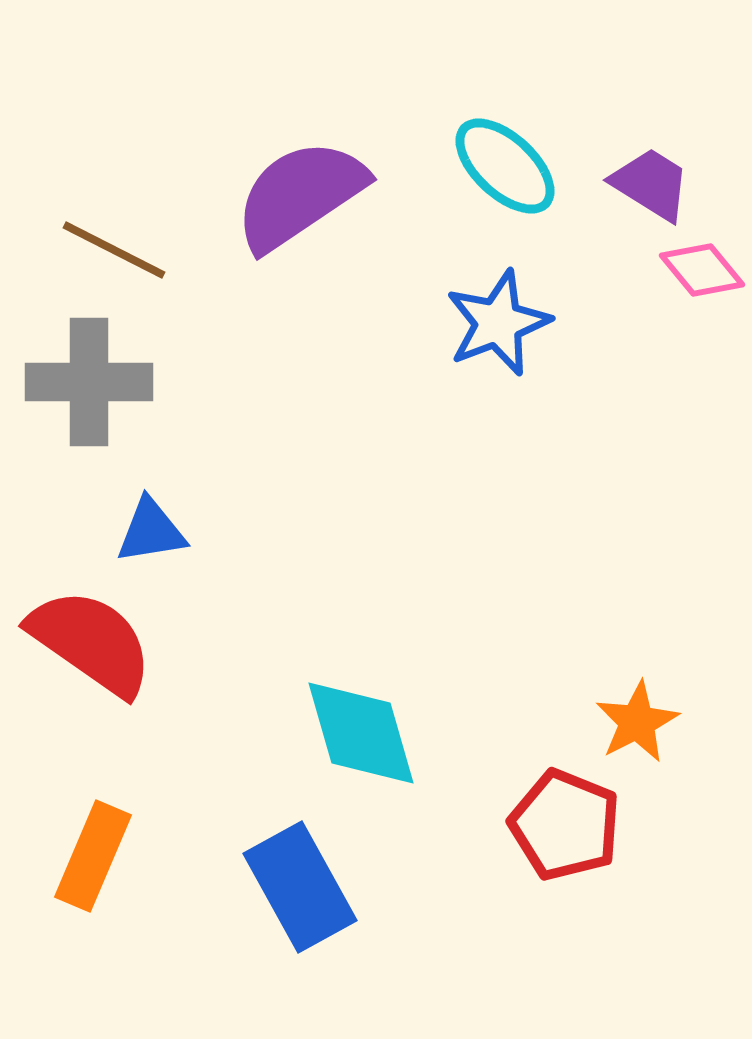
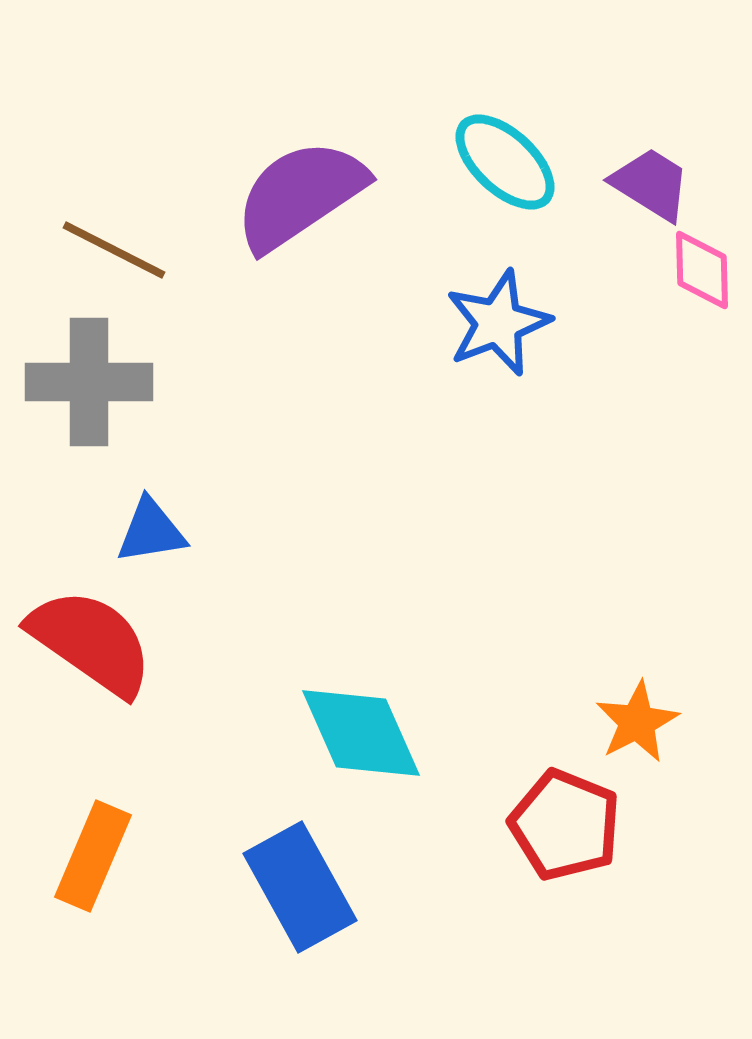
cyan ellipse: moved 4 px up
pink diamond: rotated 38 degrees clockwise
cyan diamond: rotated 8 degrees counterclockwise
